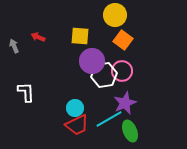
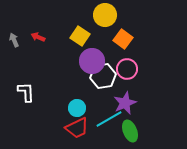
yellow circle: moved 10 px left
yellow square: rotated 30 degrees clockwise
orange square: moved 1 px up
gray arrow: moved 6 px up
pink circle: moved 5 px right, 2 px up
white hexagon: moved 1 px left, 1 px down
cyan circle: moved 2 px right
red trapezoid: moved 3 px down
